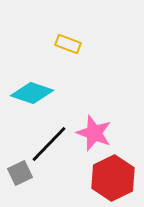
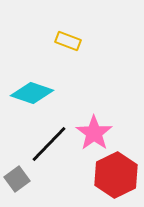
yellow rectangle: moved 3 px up
pink star: rotated 15 degrees clockwise
gray square: moved 3 px left, 6 px down; rotated 10 degrees counterclockwise
red hexagon: moved 3 px right, 3 px up
